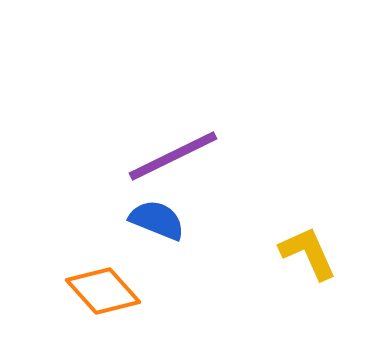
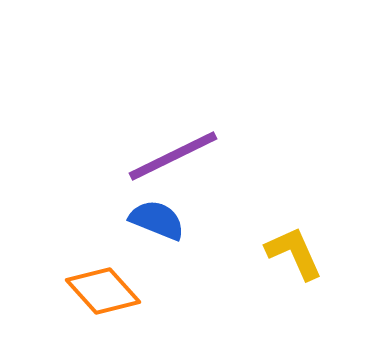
yellow L-shape: moved 14 px left
